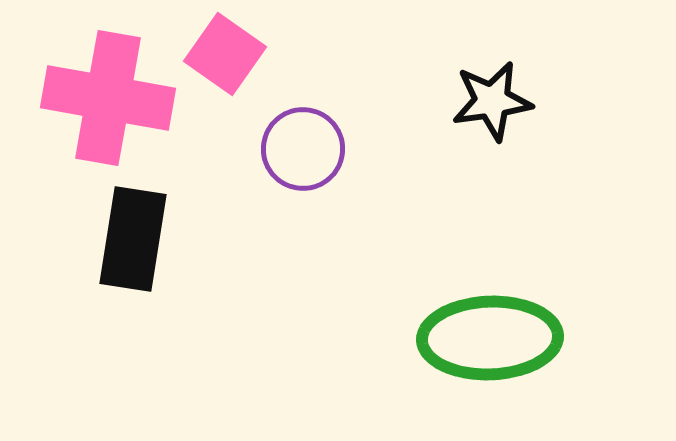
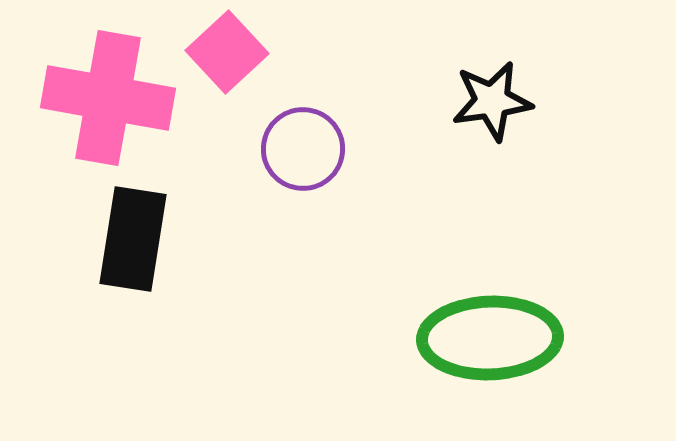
pink square: moved 2 px right, 2 px up; rotated 12 degrees clockwise
